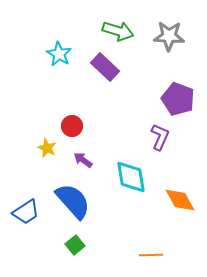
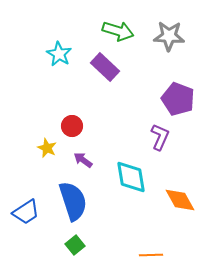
blue semicircle: rotated 24 degrees clockwise
